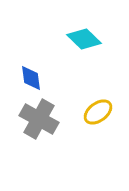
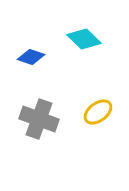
blue diamond: moved 21 px up; rotated 64 degrees counterclockwise
gray cross: rotated 9 degrees counterclockwise
